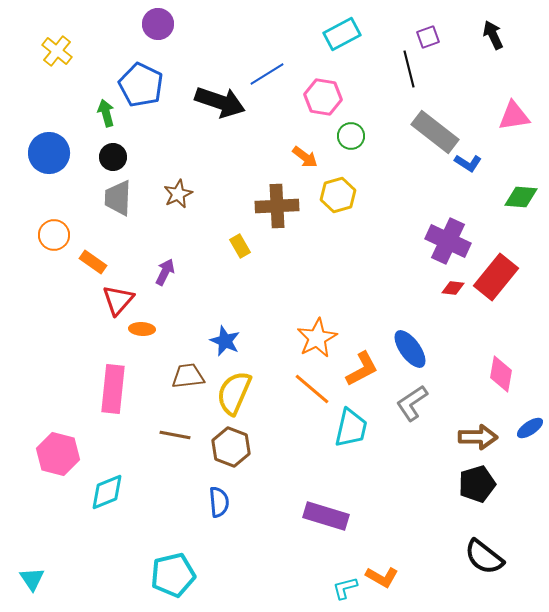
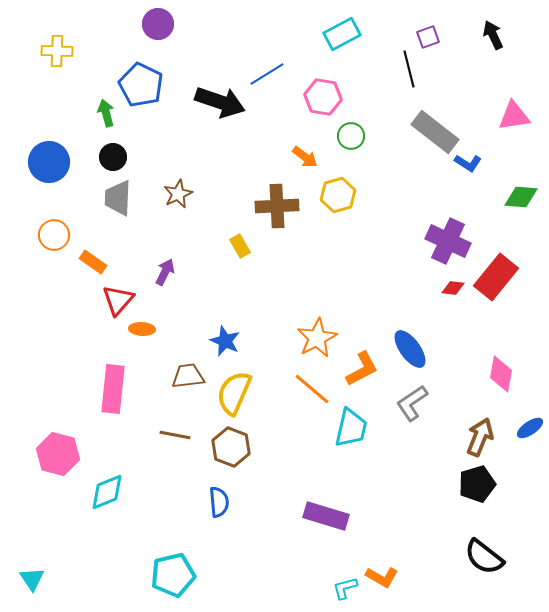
yellow cross at (57, 51): rotated 36 degrees counterclockwise
blue circle at (49, 153): moved 9 px down
brown arrow at (478, 437): moved 2 px right; rotated 69 degrees counterclockwise
